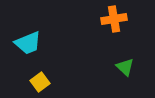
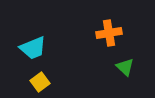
orange cross: moved 5 px left, 14 px down
cyan trapezoid: moved 5 px right, 5 px down
